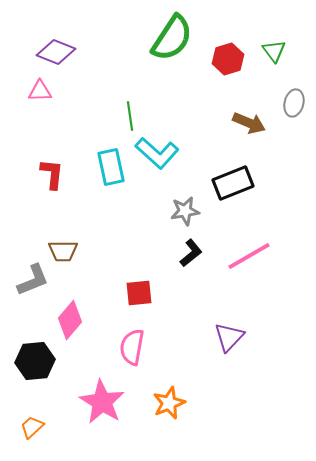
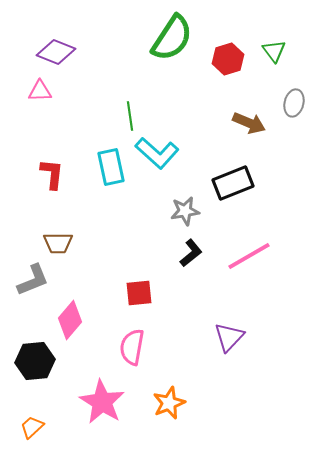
brown trapezoid: moved 5 px left, 8 px up
